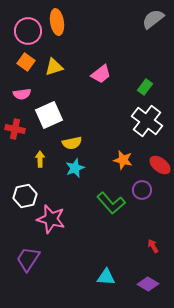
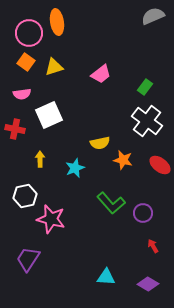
gray semicircle: moved 3 px up; rotated 15 degrees clockwise
pink circle: moved 1 px right, 2 px down
yellow semicircle: moved 28 px right
purple circle: moved 1 px right, 23 px down
